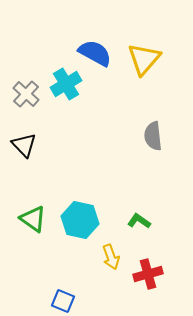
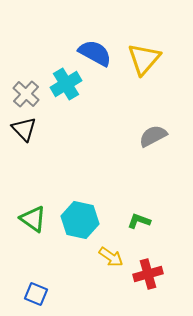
gray semicircle: rotated 68 degrees clockwise
black triangle: moved 16 px up
green L-shape: rotated 15 degrees counterclockwise
yellow arrow: rotated 35 degrees counterclockwise
blue square: moved 27 px left, 7 px up
